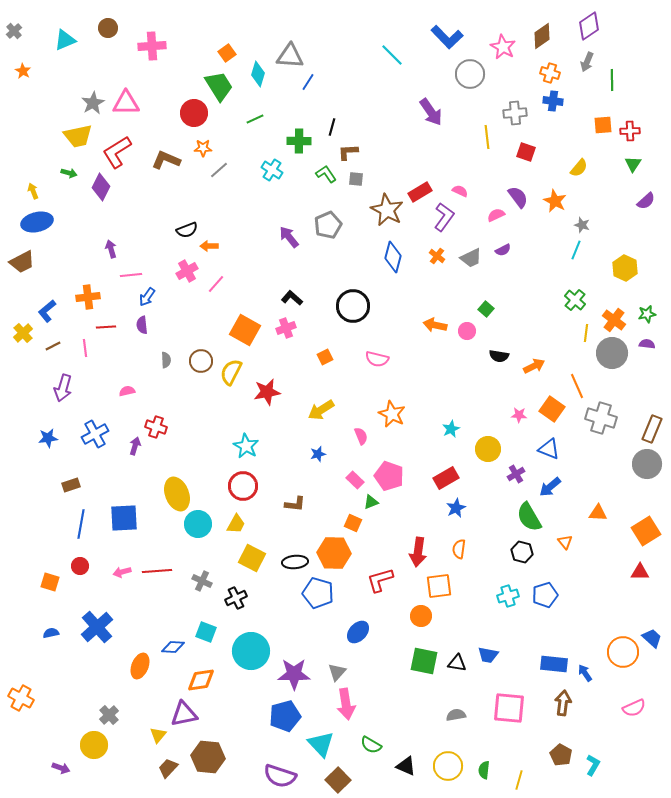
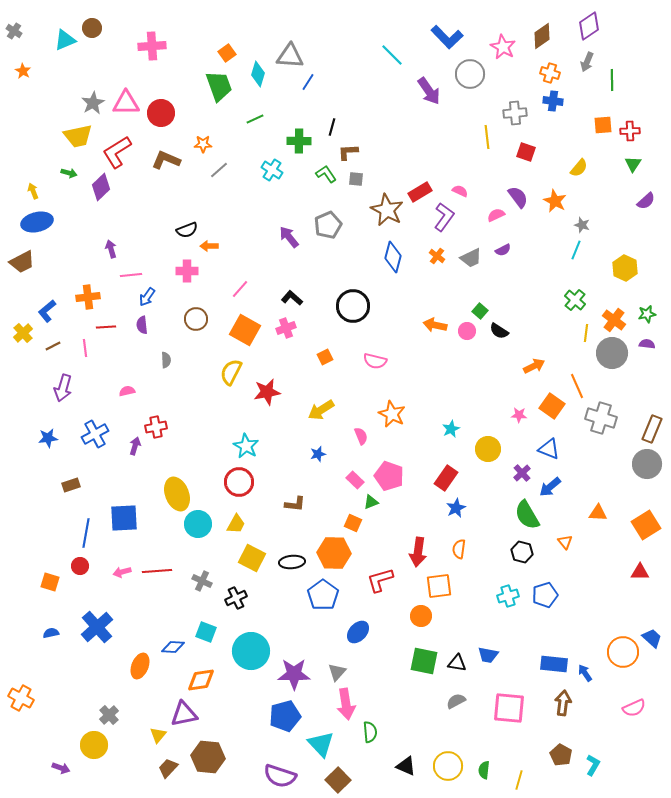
brown circle at (108, 28): moved 16 px left
gray cross at (14, 31): rotated 14 degrees counterclockwise
green trapezoid at (219, 86): rotated 12 degrees clockwise
purple arrow at (431, 112): moved 2 px left, 21 px up
red circle at (194, 113): moved 33 px left
orange star at (203, 148): moved 4 px up
purple diamond at (101, 187): rotated 20 degrees clockwise
pink cross at (187, 271): rotated 30 degrees clockwise
pink line at (216, 284): moved 24 px right, 5 px down
green square at (486, 309): moved 6 px left, 2 px down
black semicircle at (499, 356): moved 25 px up; rotated 24 degrees clockwise
pink semicircle at (377, 359): moved 2 px left, 2 px down
brown circle at (201, 361): moved 5 px left, 42 px up
orange square at (552, 409): moved 3 px up
red cross at (156, 427): rotated 30 degrees counterclockwise
purple cross at (516, 474): moved 6 px right, 1 px up; rotated 12 degrees counterclockwise
red rectangle at (446, 478): rotated 25 degrees counterclockwise
red circle at (243, 486): moved 4 px left, 4 px up
green semicircle at (529, 517): moved 2 px left, 2 px up
blue line at (81, 524): moved 5 px right, 9 px down
orange square at (646, 531): moved 6 px up
black ellipse at (295, 562): moved 3 px left
blue pentagon at (318, 593): moved 5 px right, 2 px down; rotated 20 degrees clockwise
gray semicircle at (456, 715): moved 14 px up; rotated 18 degrees counterclockwise
green semicircle at (371, 745): moved 1 px left, 13 px up; rotated 125 degrees counterclockwise
